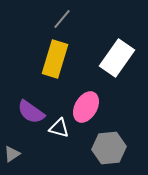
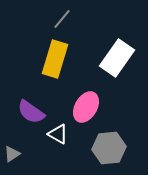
white triangle: moved 1 px left, 6 px down; rotated 15 degrees clockwise
